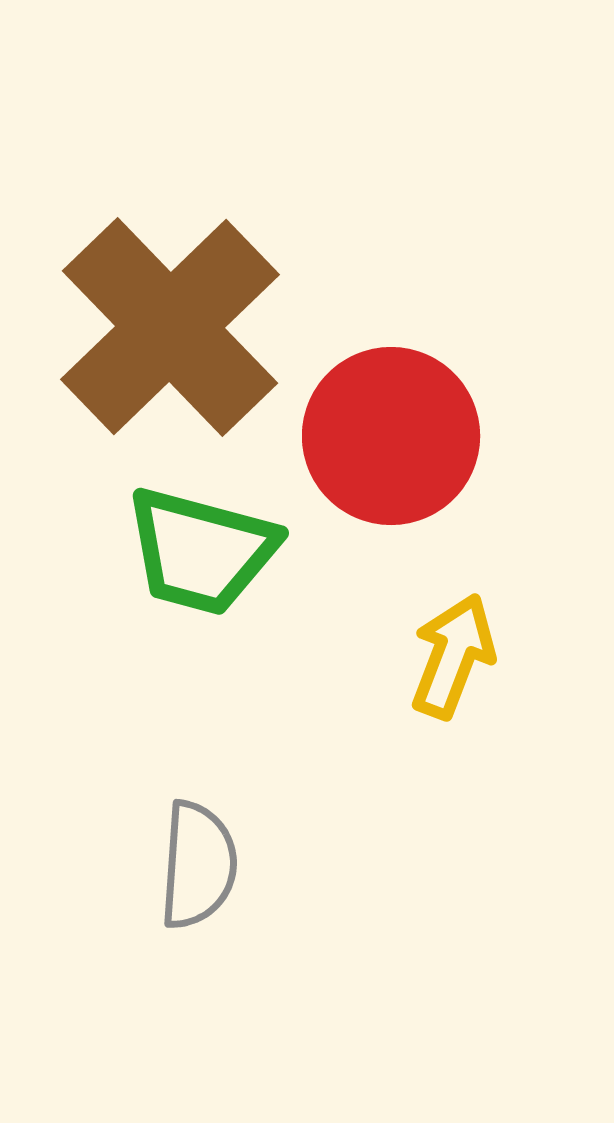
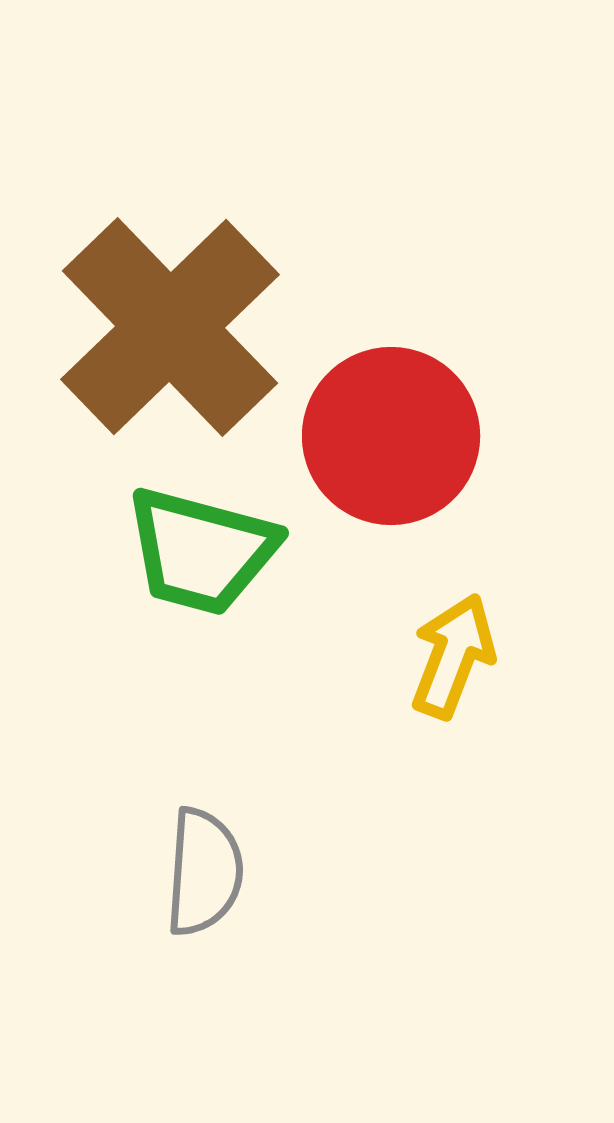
gray semicircle: moved 6 px right, 7 px down
